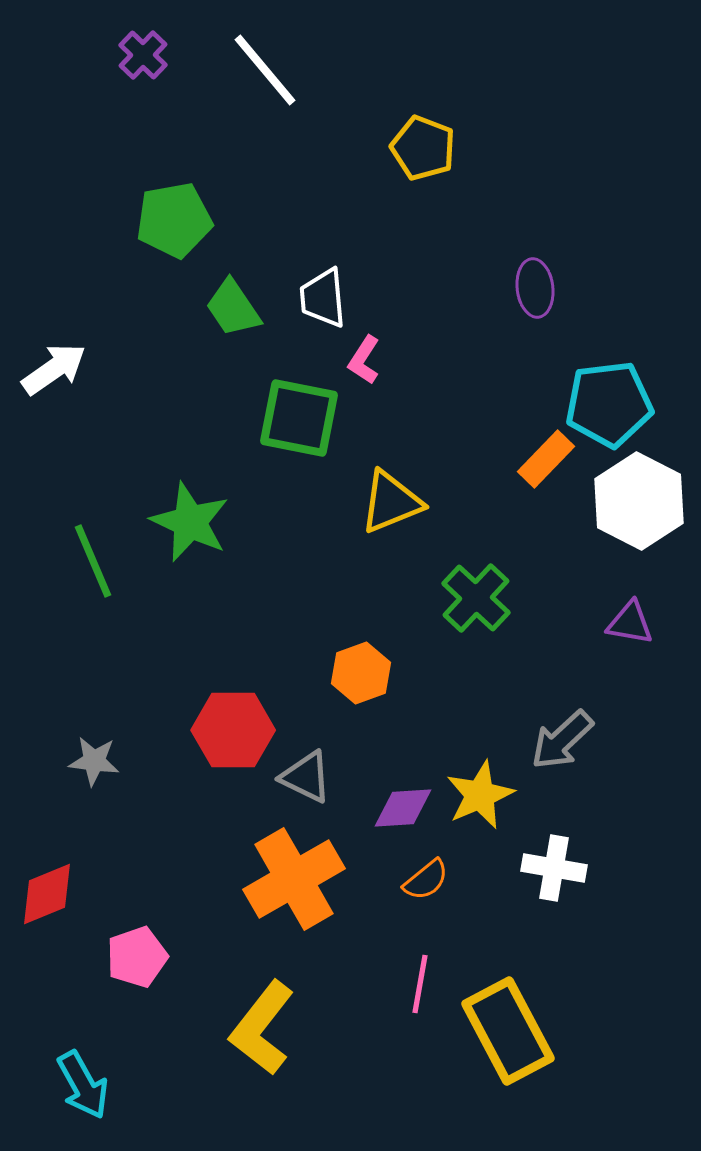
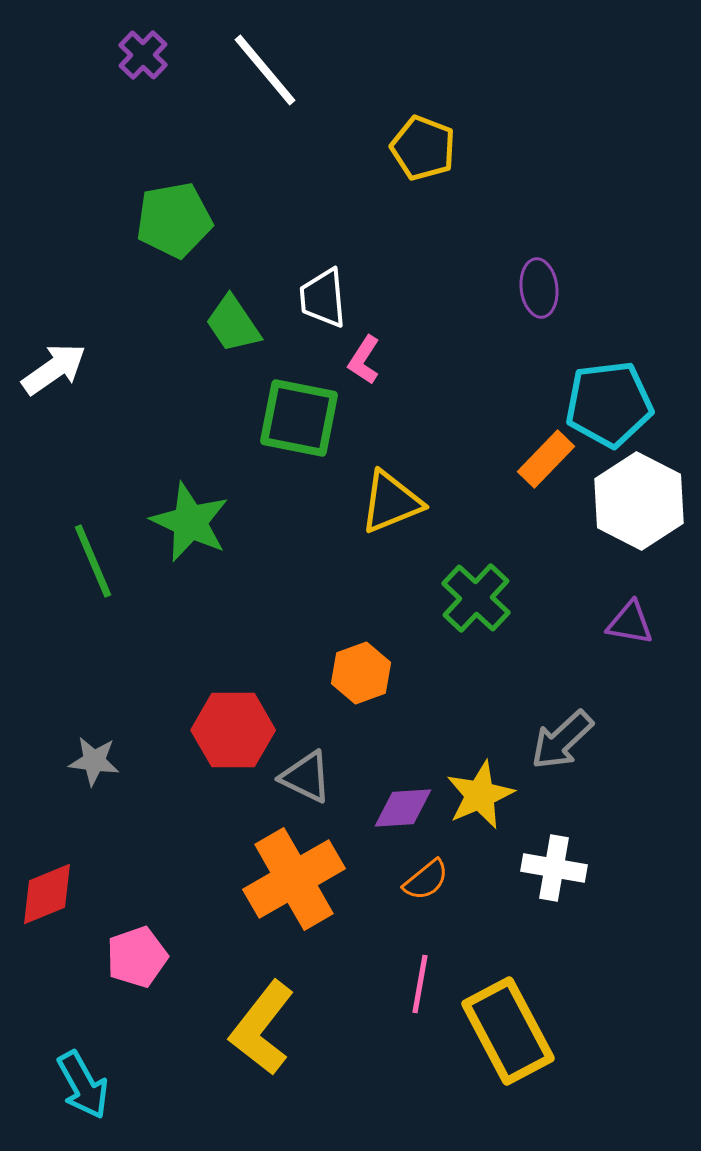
purple ellipse: moved 4 px right
green trapezoid: moved 16 px down
